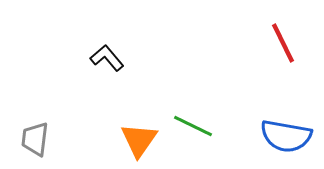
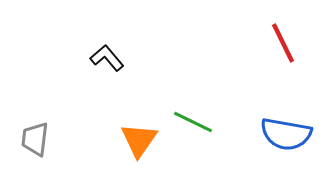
green line: moved 4 px up
blue semicircle: moved 2 px up
